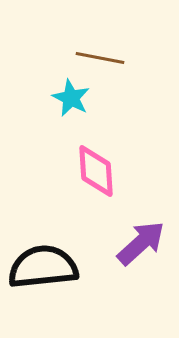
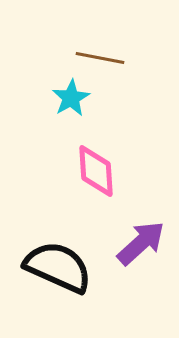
cyan star: rotated 15 degrees clockwise
black semicircle: moved 15 px right; rotated 30 degrees clockwise
